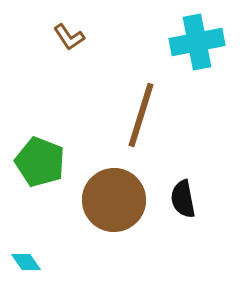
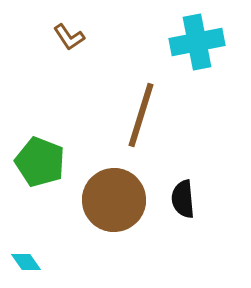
black semicircle: rotated 6 degrees clockwise
